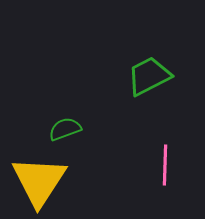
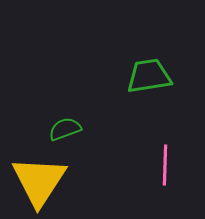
green trapezoid: rotated 18 degrees clockwise
